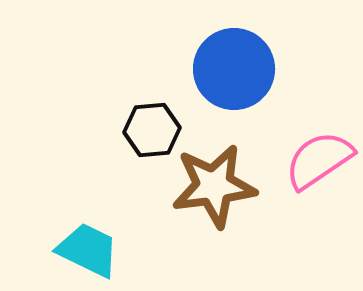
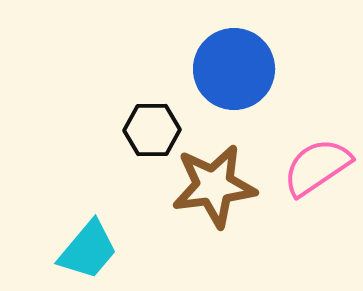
black hexagon: rotated 4 degrees clockwise
pink semicircle: moved 2 px left, 7 px down
cyan trapezoid: rotated 104 degrees clockwise
